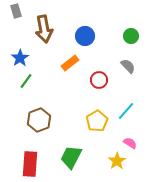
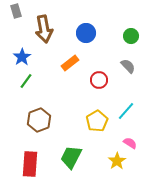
blue circle: moved 1 px right, 3 px up
blue star: moved 2 px right, 1 px up
